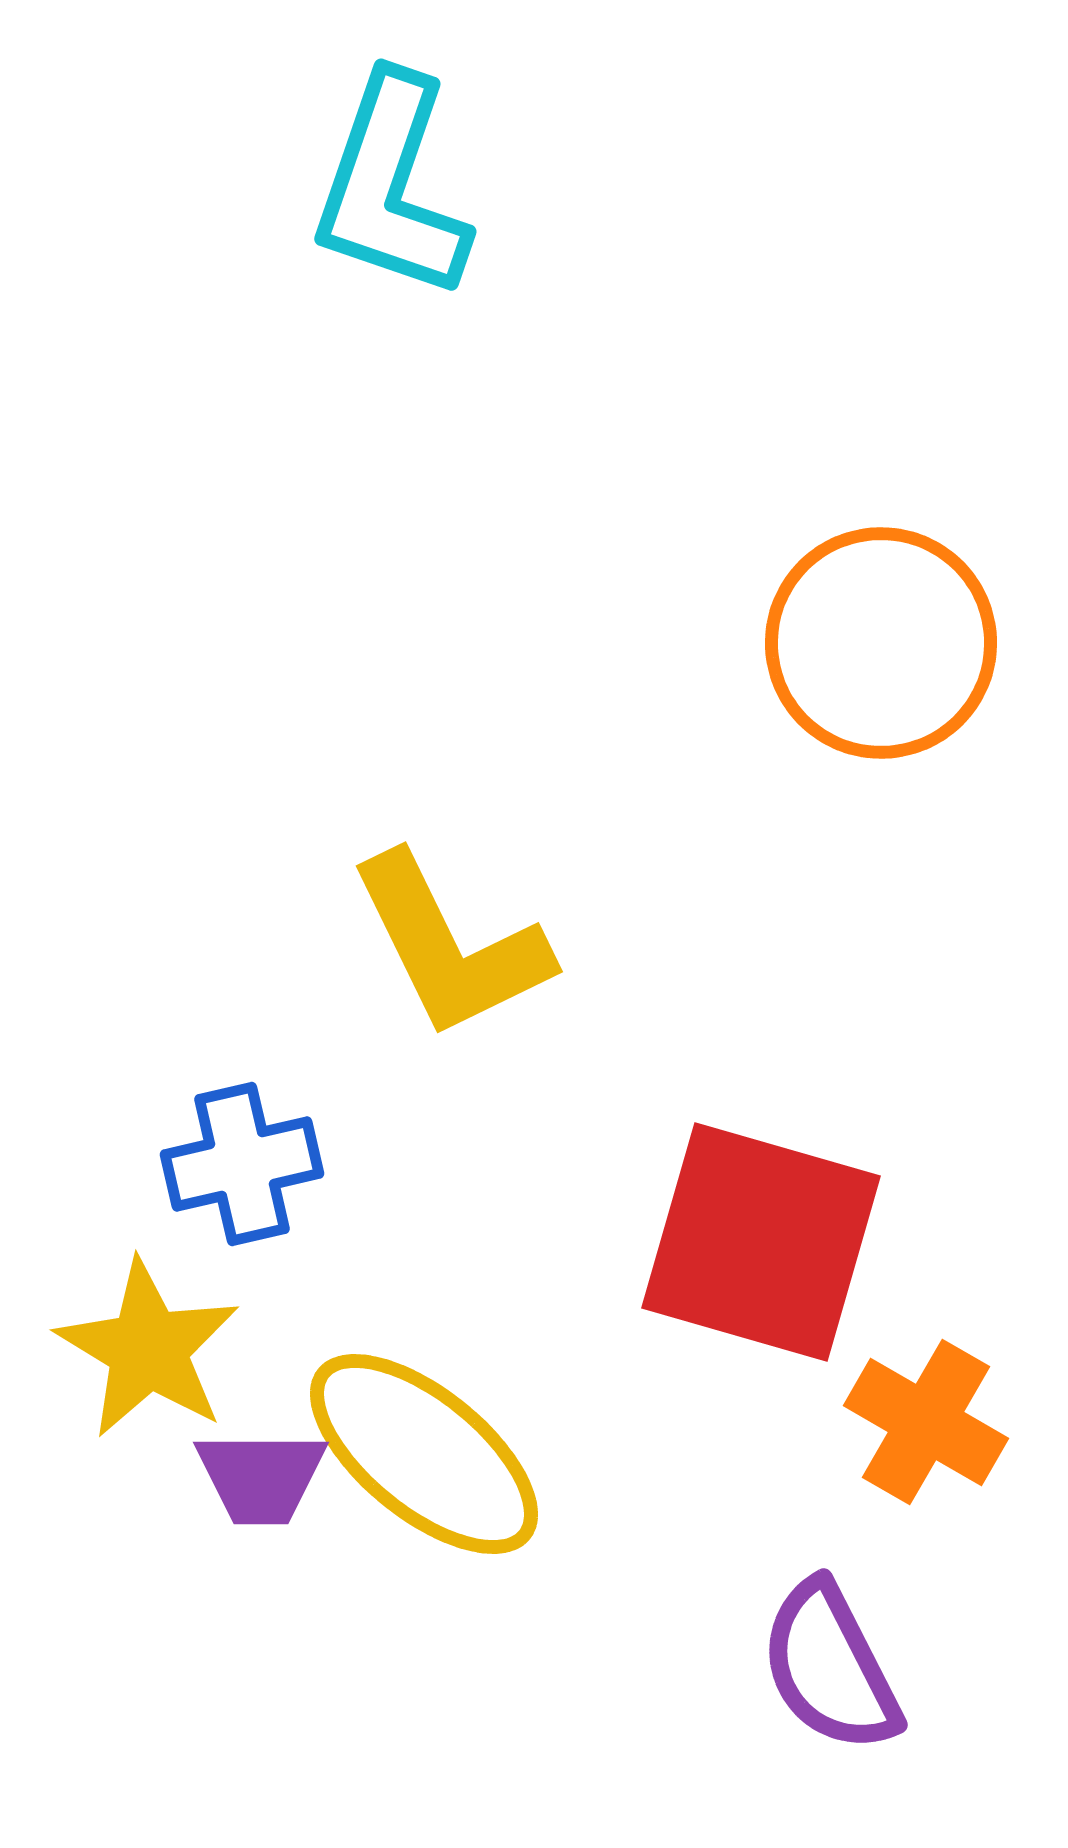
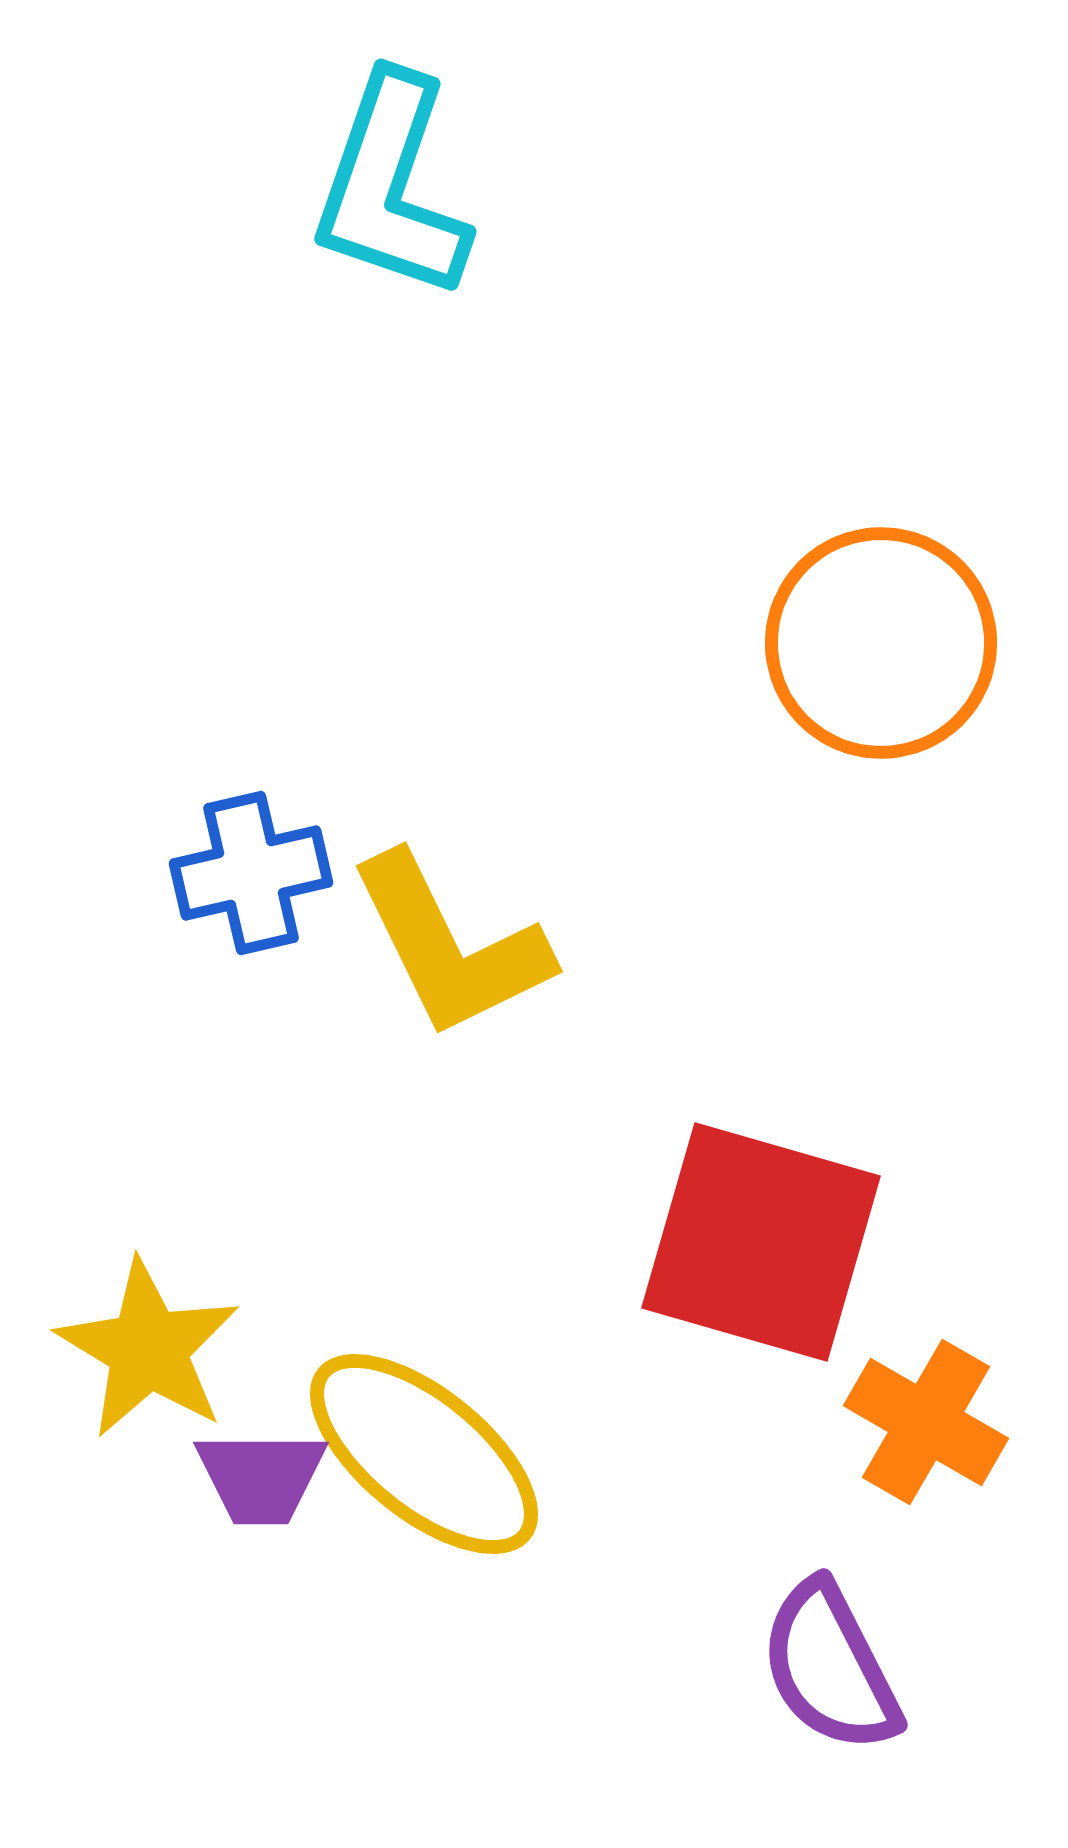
blue cross: moved 9 px right, 291 px up
